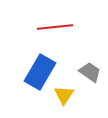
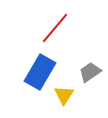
red line: moved 1 px down; rotated 44 degrees counterclockwise
gray trapezoid: rotated 70 degrees counterclockwise
